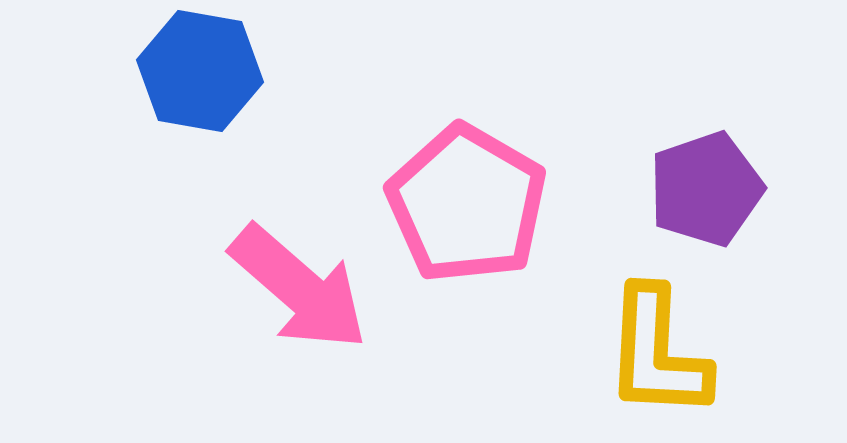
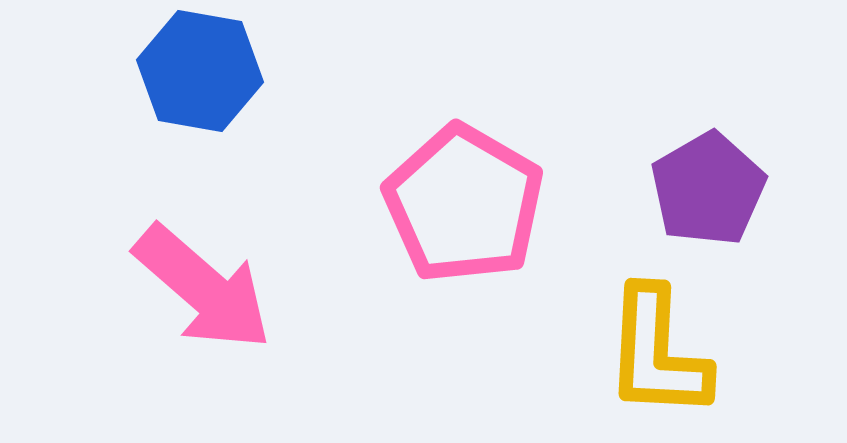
purple pentagon: moved 2 px right; rotated 11 degrees counterclockwise
pink pentagon: moved 3 px left
pink arrow: moved 96 px left
